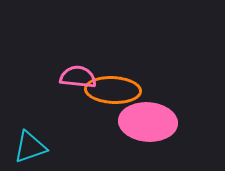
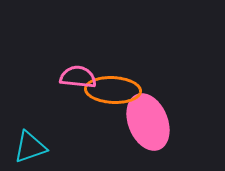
pink ellipse: rotated 64 degrees clockwise
